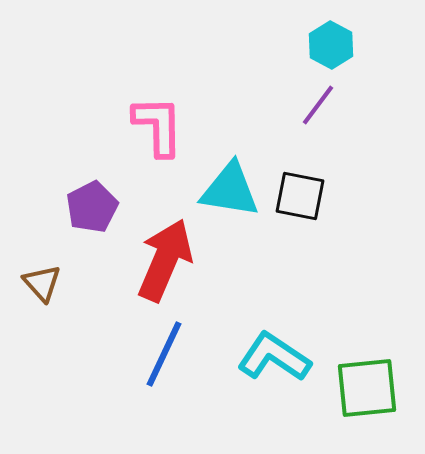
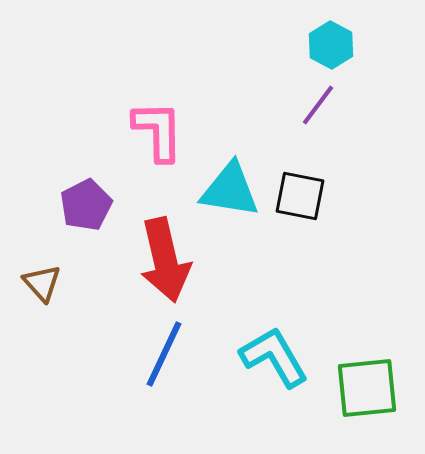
pink L-shape: moved 5 px down
purple pentagon: moved 6 px left, 2 px up
red arrow: rotated 144 degrees clockwise
cyan L-shape: rotated 26 degrees clockwise
